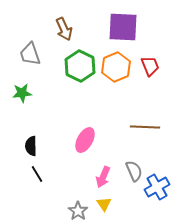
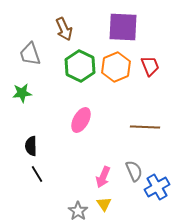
pink ellipse: moved 4 px left, 20 px up
